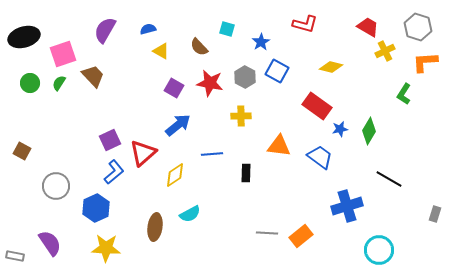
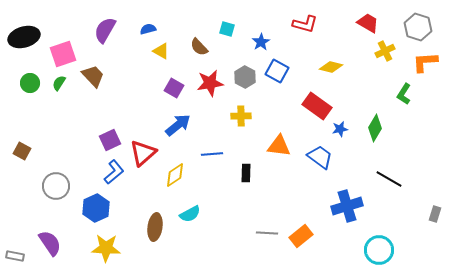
red trapezoid at (368, 27): moved 4 px up
red star at (210, 83): rotated 20 degrees counterclockwise
green diamond at (369, 131): moved 6 px right, 3 px up
